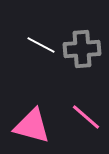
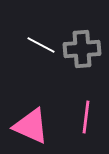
pink line: rotated 56 degrees clockwise
pink triangle: moved 1 px left; rotated 9 degrees clockwise
